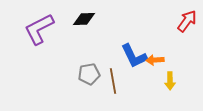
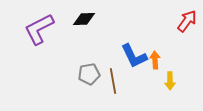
orange arrow: rotated 90 degrees clockwise
